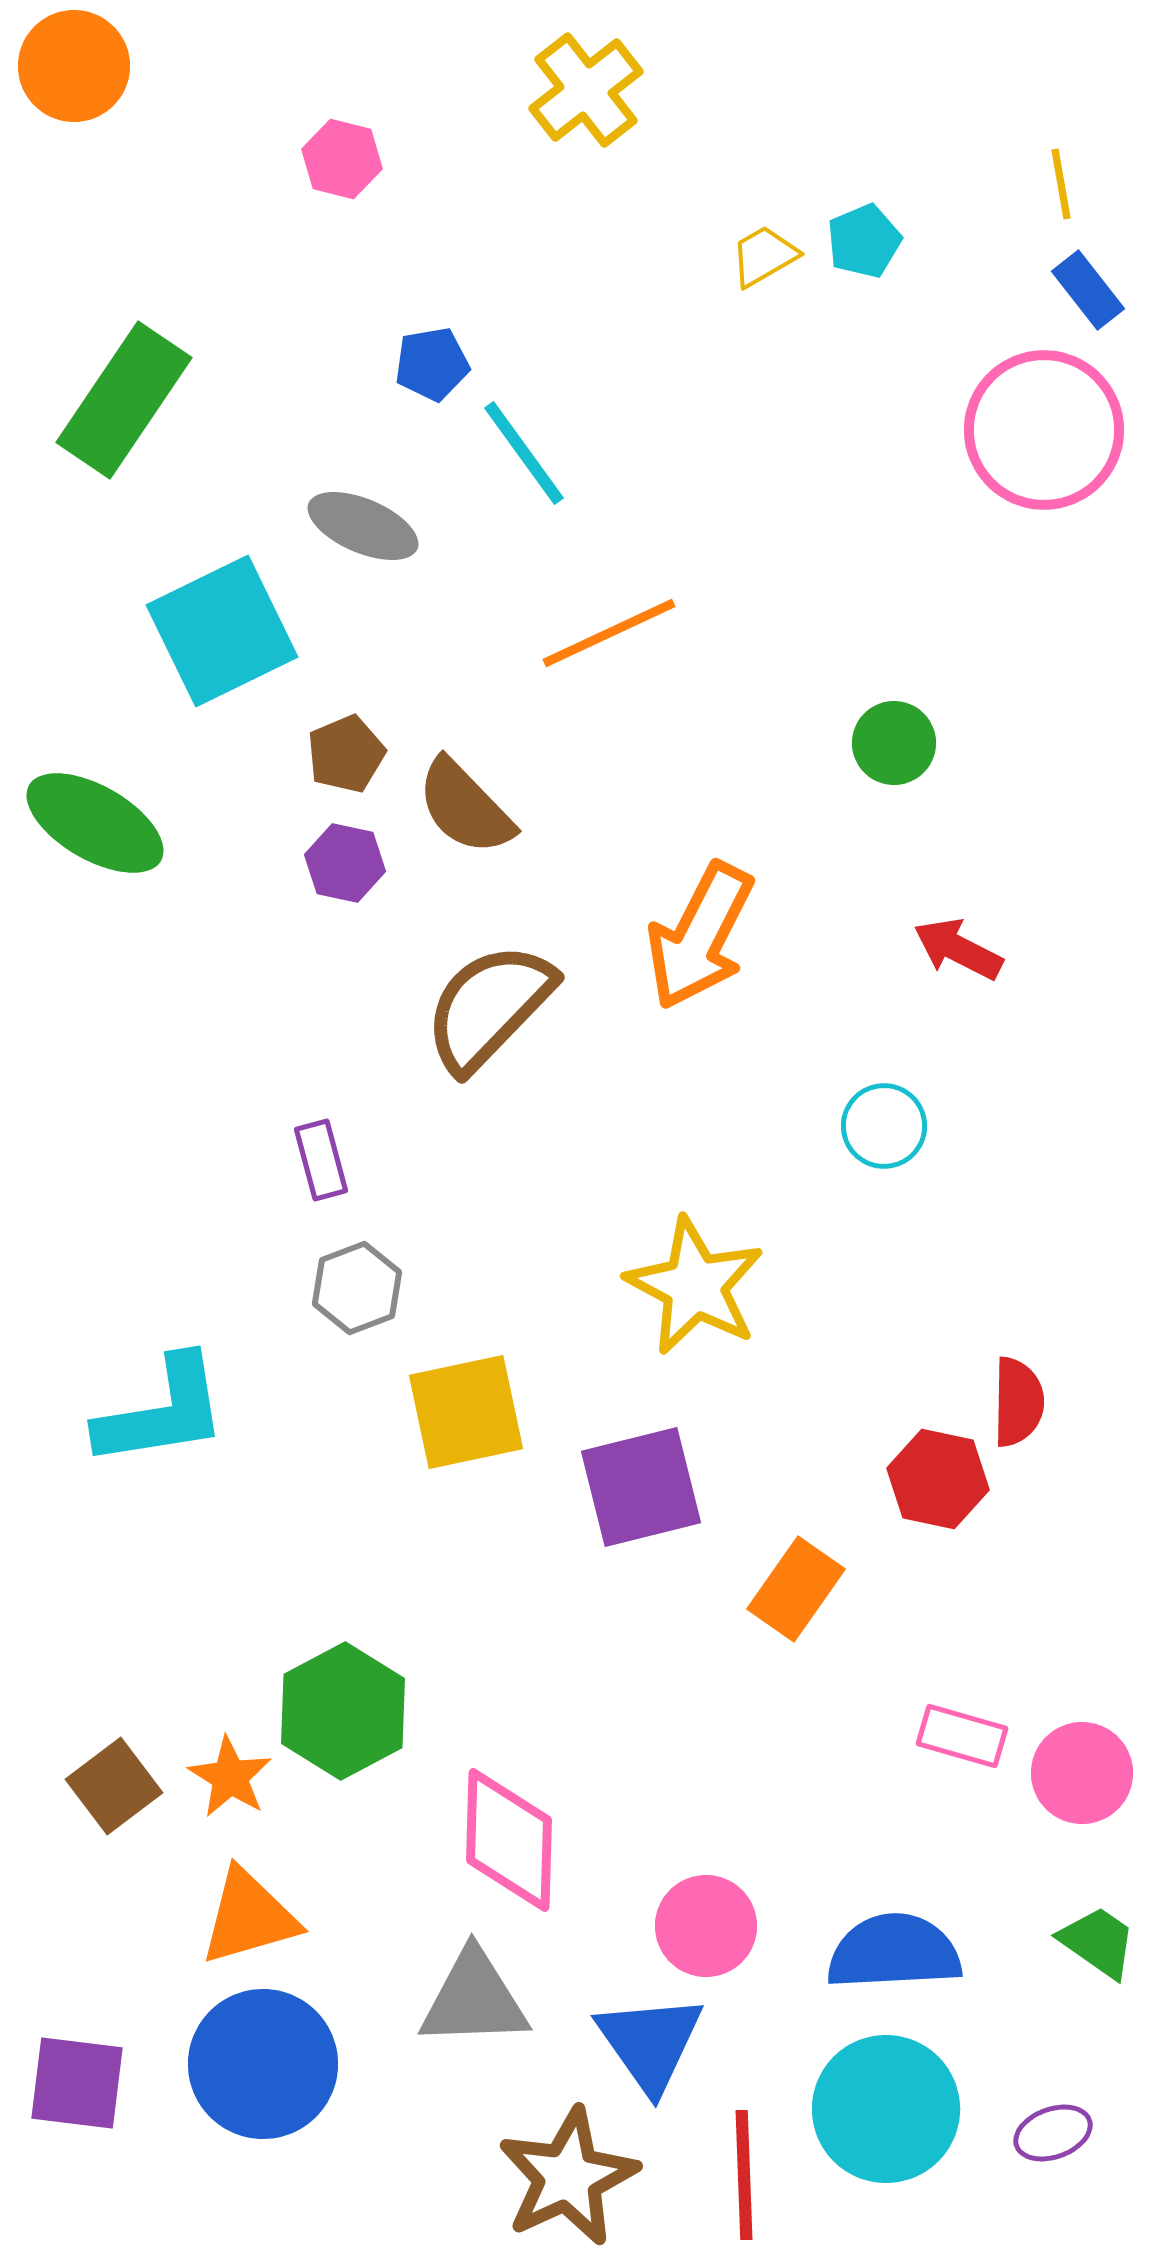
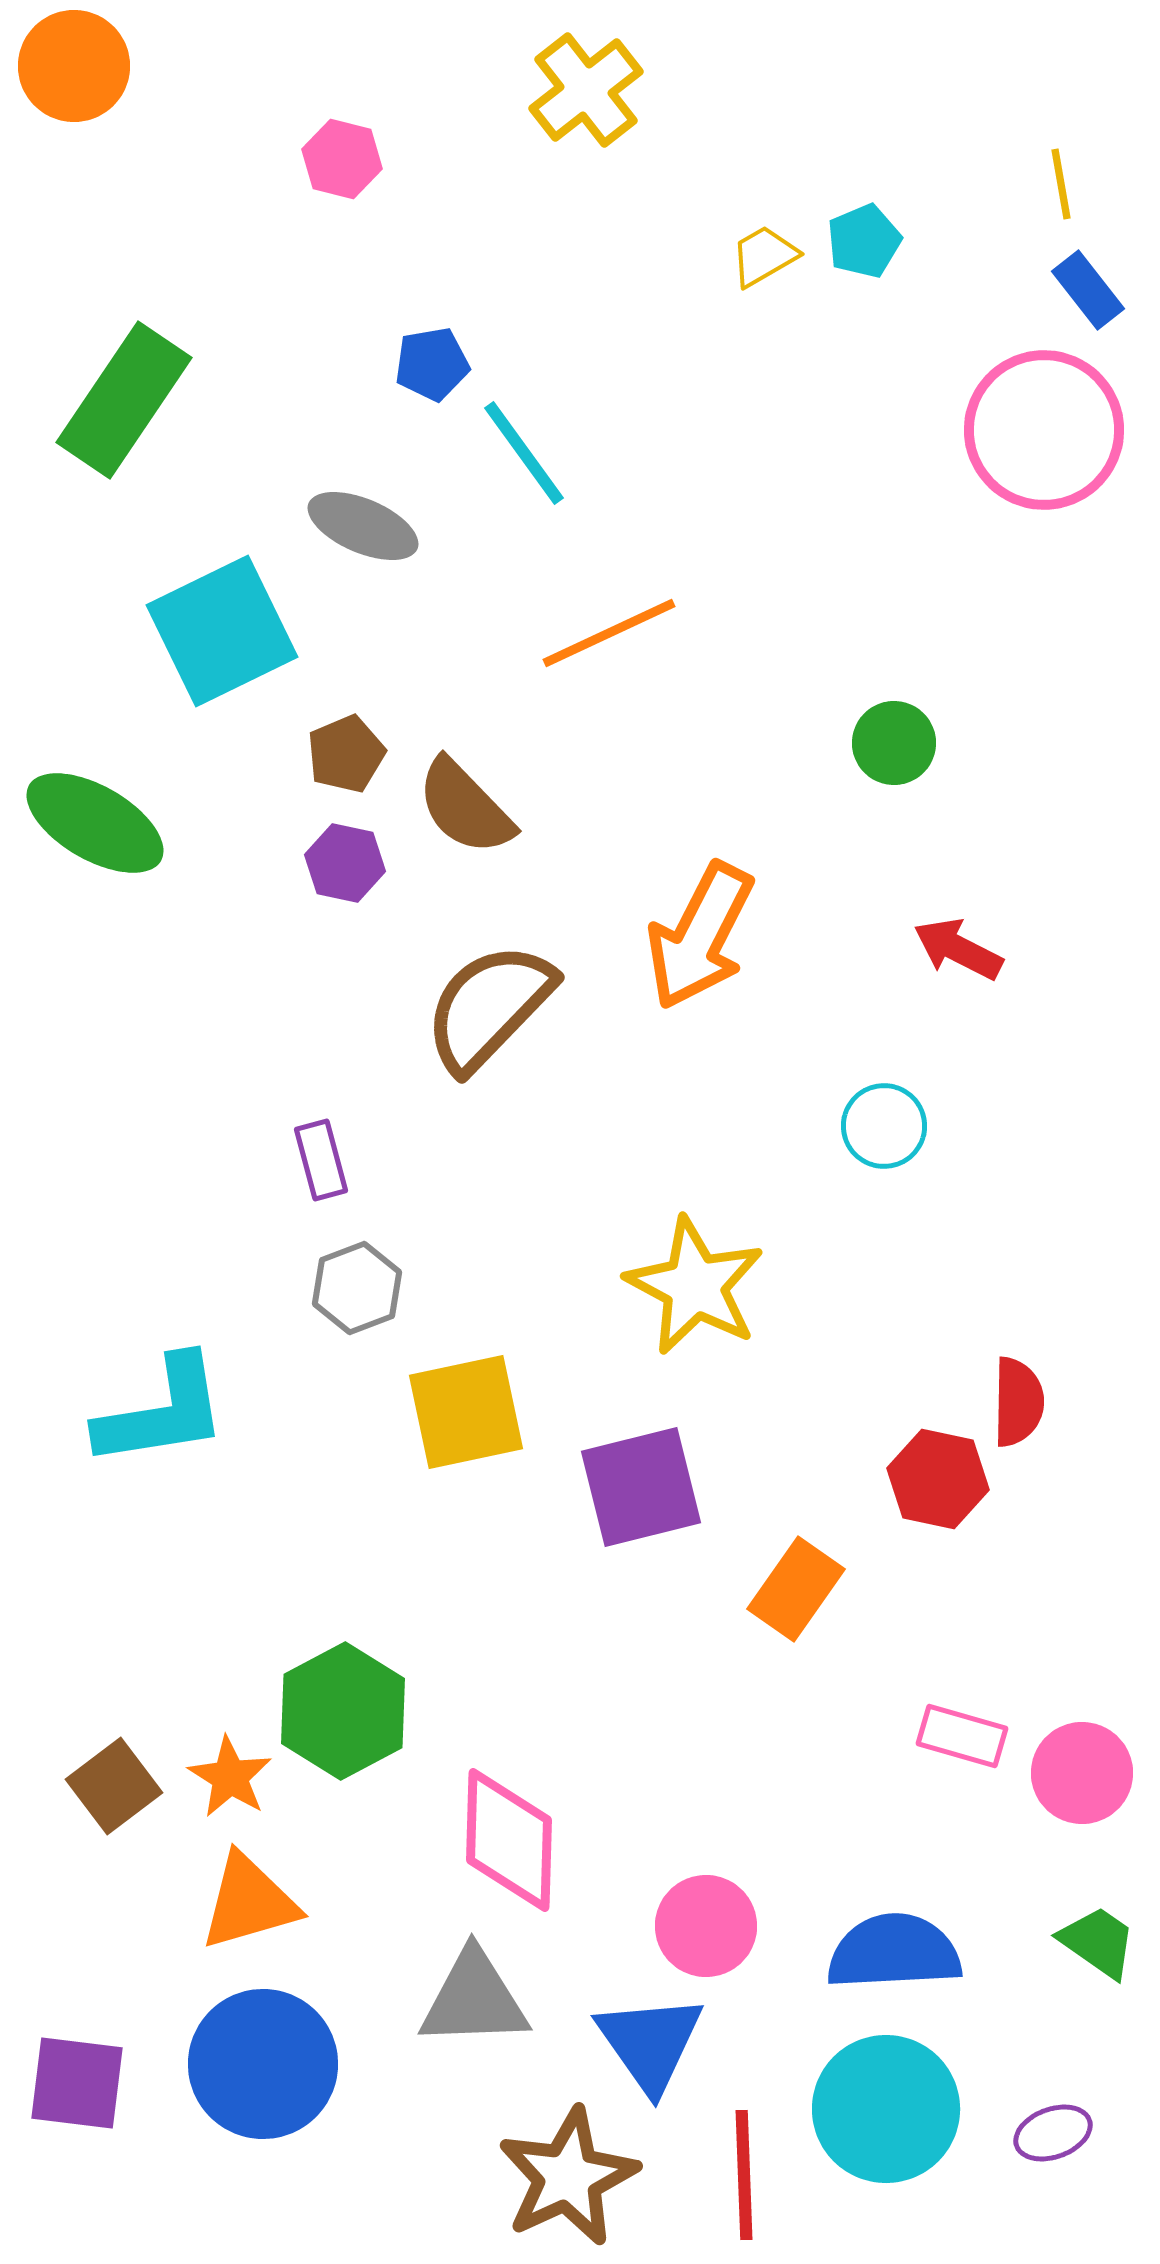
orange triangle at (249, 1917): moved 15 px up
